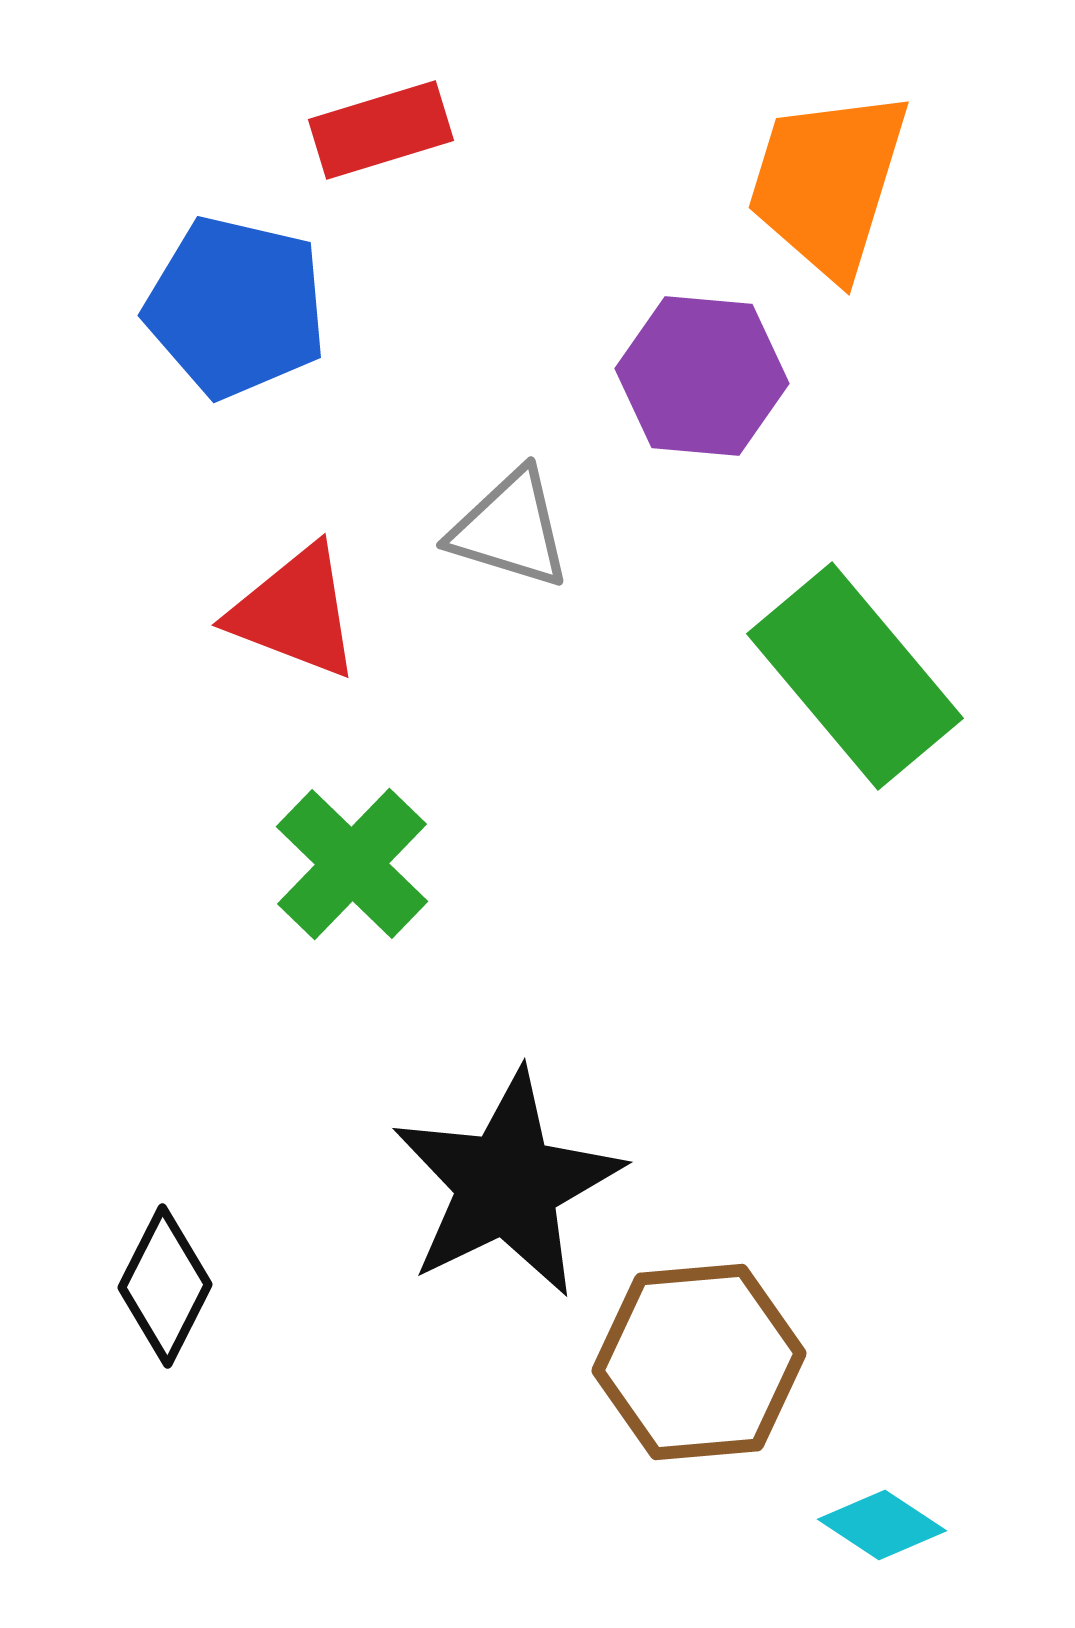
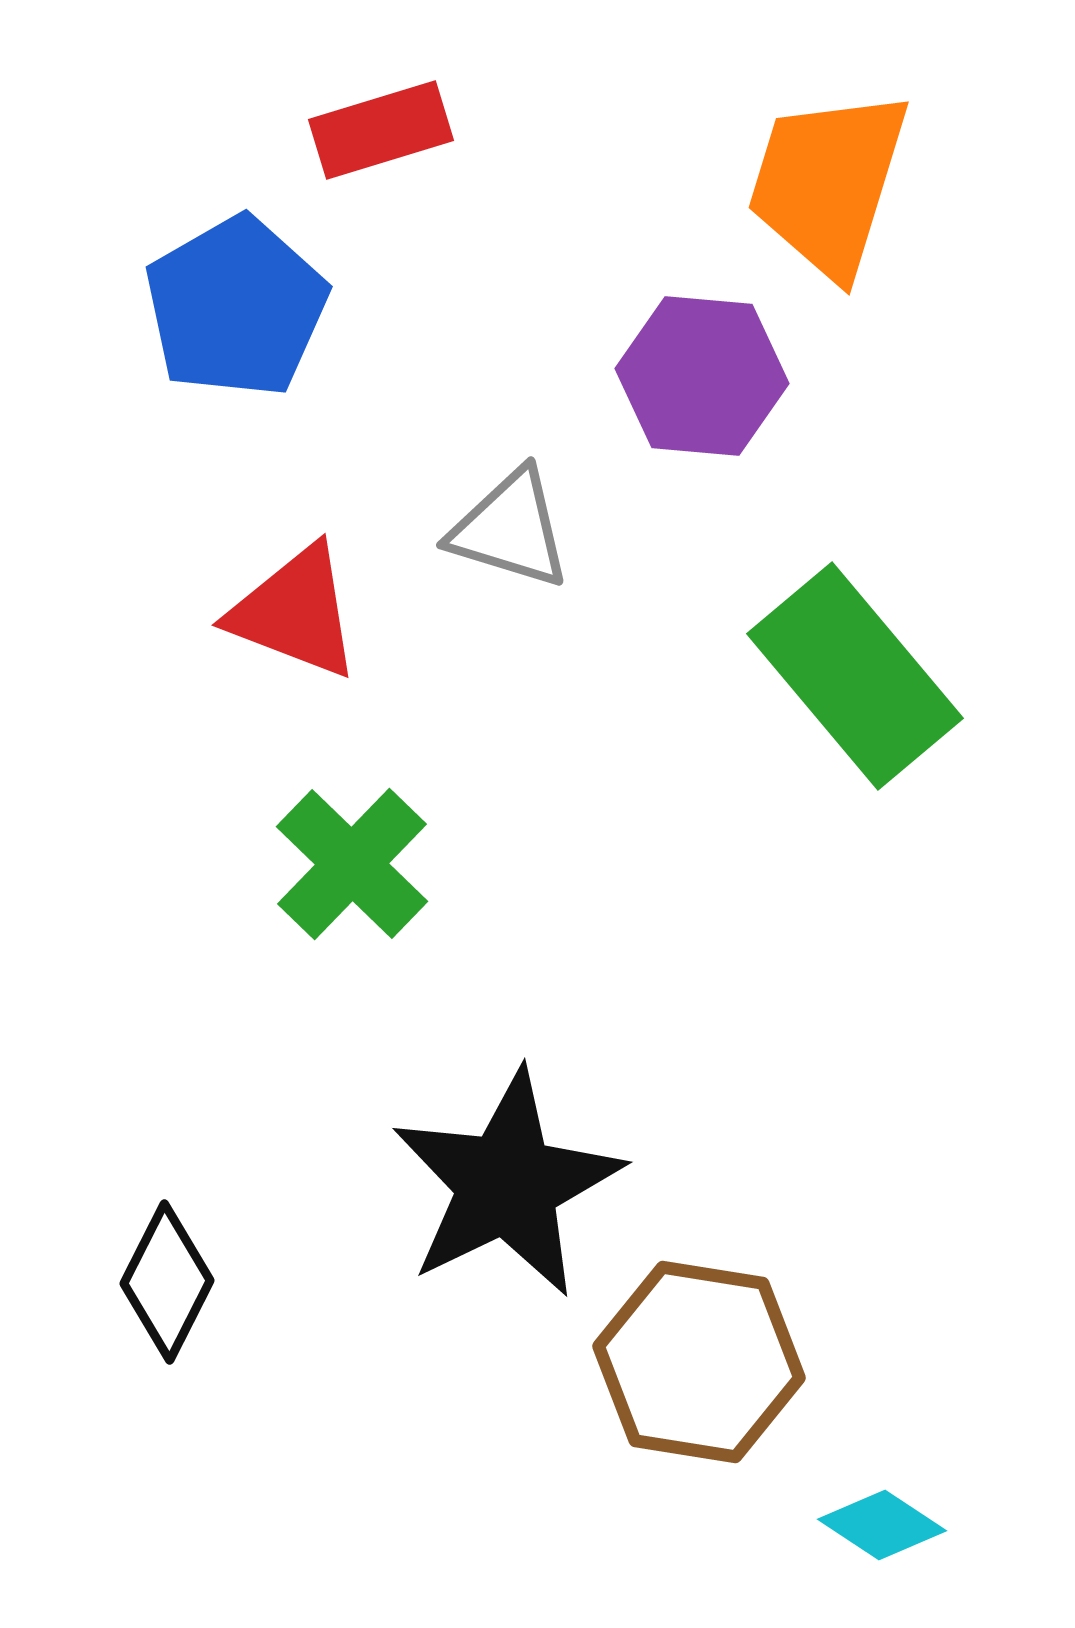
blue pentagon: rotated 29 degrees clockwise
black diamond: moved 2 px right, 4 px up
brown hexagon: rotated 14 degrees clockwise
